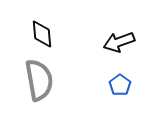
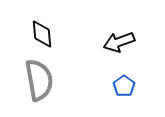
blue pentagon: moved 4 px right, 1 px down
